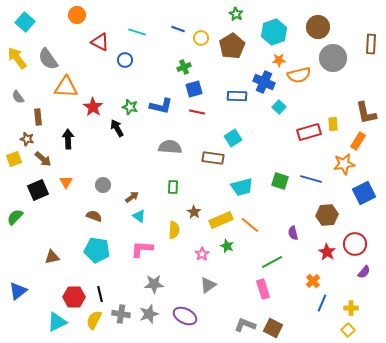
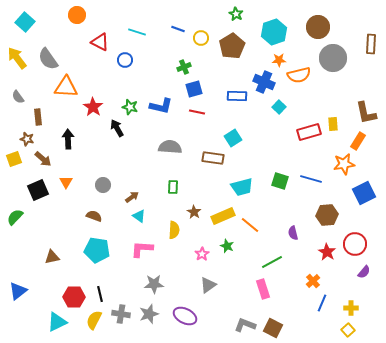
yellow rectangle at (221, 220): moved 2 px right, 4 px up
